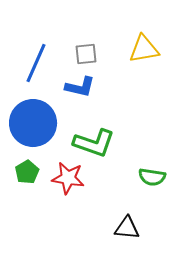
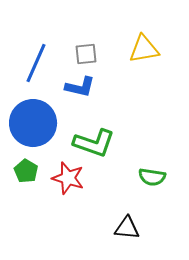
green pentagon: moved 1 px left, 1 px up; rotated 10 degrees counterclockwise
red star: rotated 8 degrees clockwise
